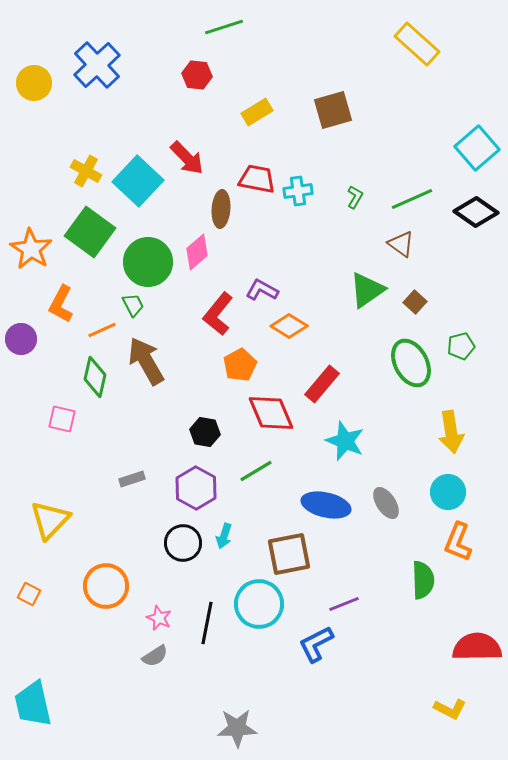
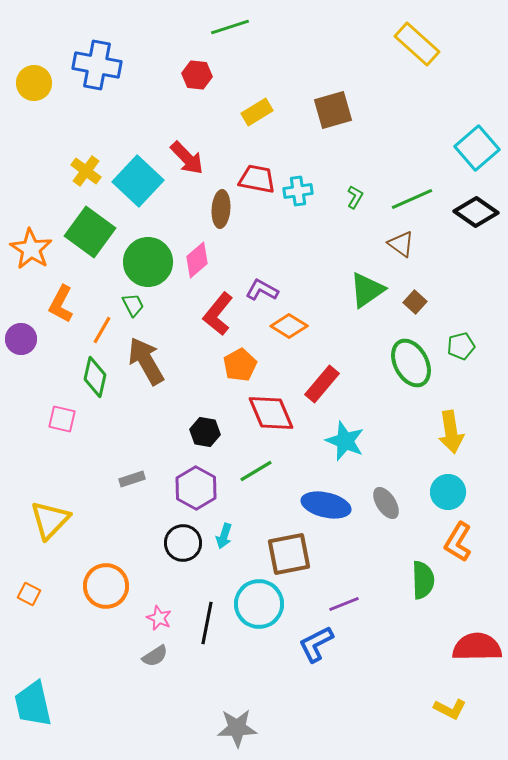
green line at (224, 27): moved 6 px right
blue cross at (97, 65): rotated 36 degrees counterclockwise
yellow cross at (86, 171): rotated 8 degrees clockwise
pink diamond at (197, 252): moved 8 px down
orange line at (102, 330): rotated 36 degrees counterclockwise
orange L-shape at (458, 542): rotated 9 degrees clockwise
